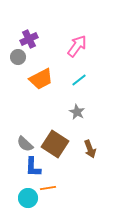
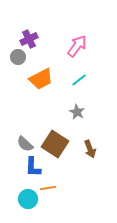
cyan circle: moved 1 px down
